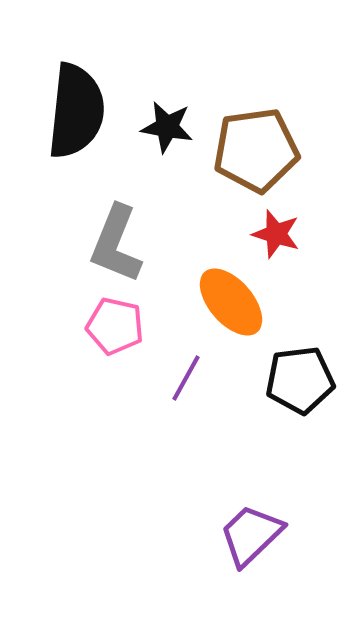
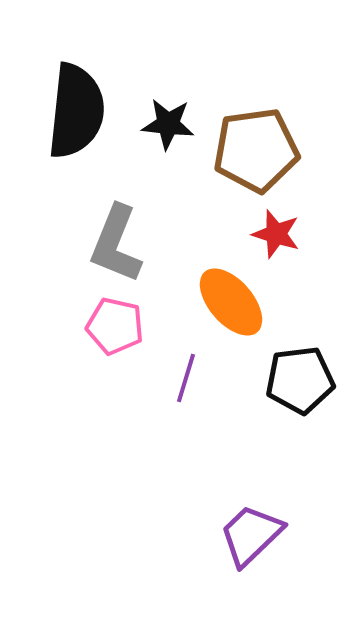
black star: moved 1 px right, 3 px up; rotated 4 degrees counterclockwise
purple line: rotated 12 degrees counterclockwise
